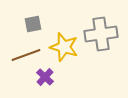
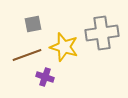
gray cross: moved 1 px right, 1 px up
brown line: moved 1 px right
purple cross: rotated 24 degrees counterclockwise
